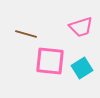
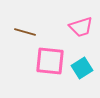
brown line: moved 1 px left, 2 px up
